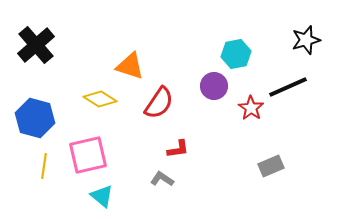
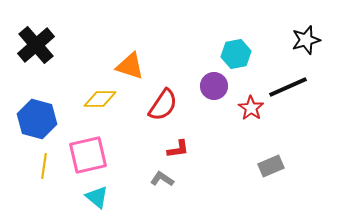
yellow diamond: rotated 32 degrees counterclockwise
red semicircle: moved 4 px right, 2 px down
blue hexagon: moved 2 px right, 1 px down
cyan triangle: moved 5 px left, 1 px down
